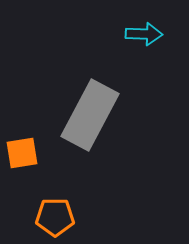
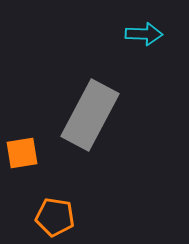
orange pentagon: rotated 9 degrees clockwise
